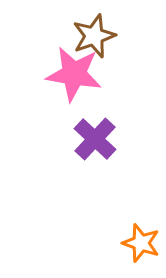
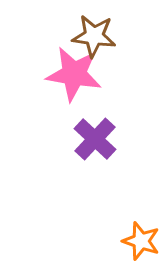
brown star: rotated 27 degrees clockwise
orange star: moved 2 px up
